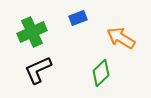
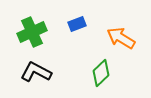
blue rectangle: moved 1 px left, 6 px down
black L-shape: moved 2 px left, 2 px down; rotated 52 degrees clockwise
